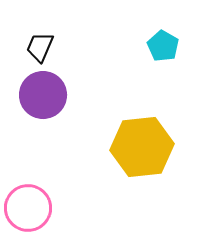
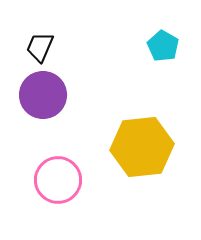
pink circle: moved 30 px right, 28 px up
